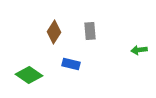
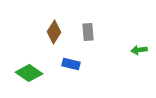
gray rectangle: moved 2 px left, 1 px down
green diamond: moved 2 px up
